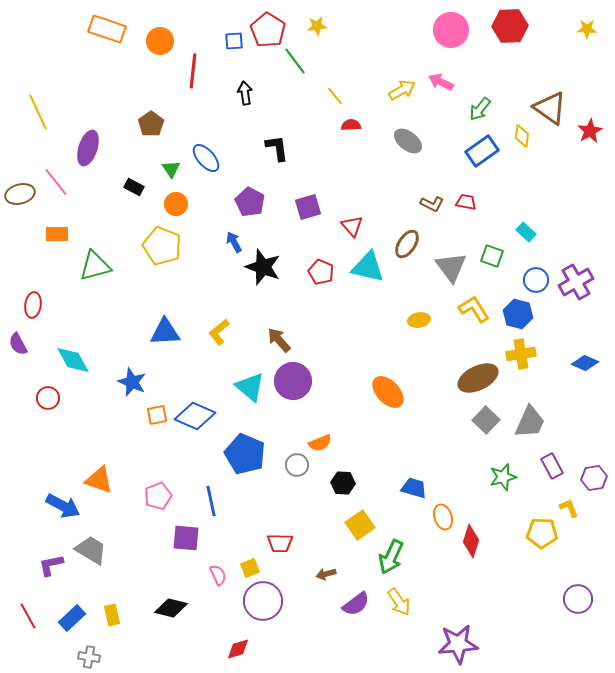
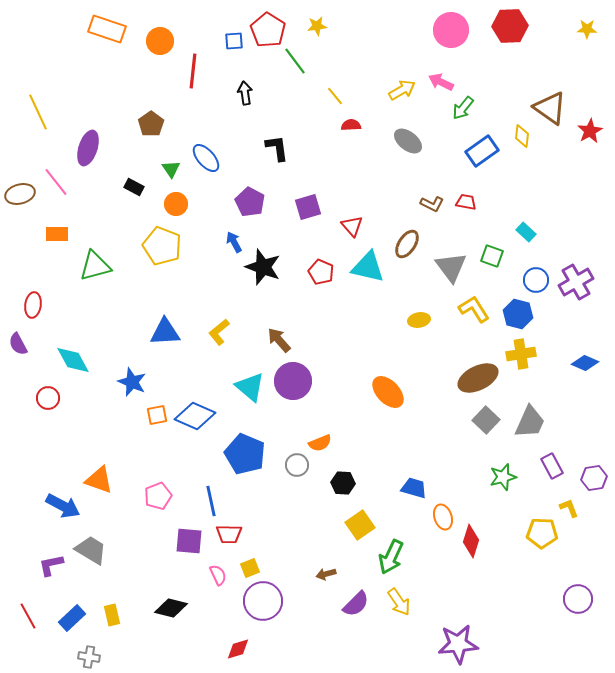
green arrow at (480, 109): moved 17 px left, 1 px up
purple square at (186, 538): moved 3 px right, 3 px down
red trapezoid at (280, 543): moved 51 px left, 9 px up
purple semicircle at (356, 604): rotated 8 degrees counterclockwise
